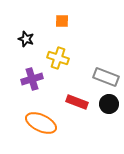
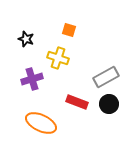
orange square: moved 7 px right, 9 px down; rotated 16 degrees clockwise
gray rectangle: rotated 50 degrees counterclockwise
